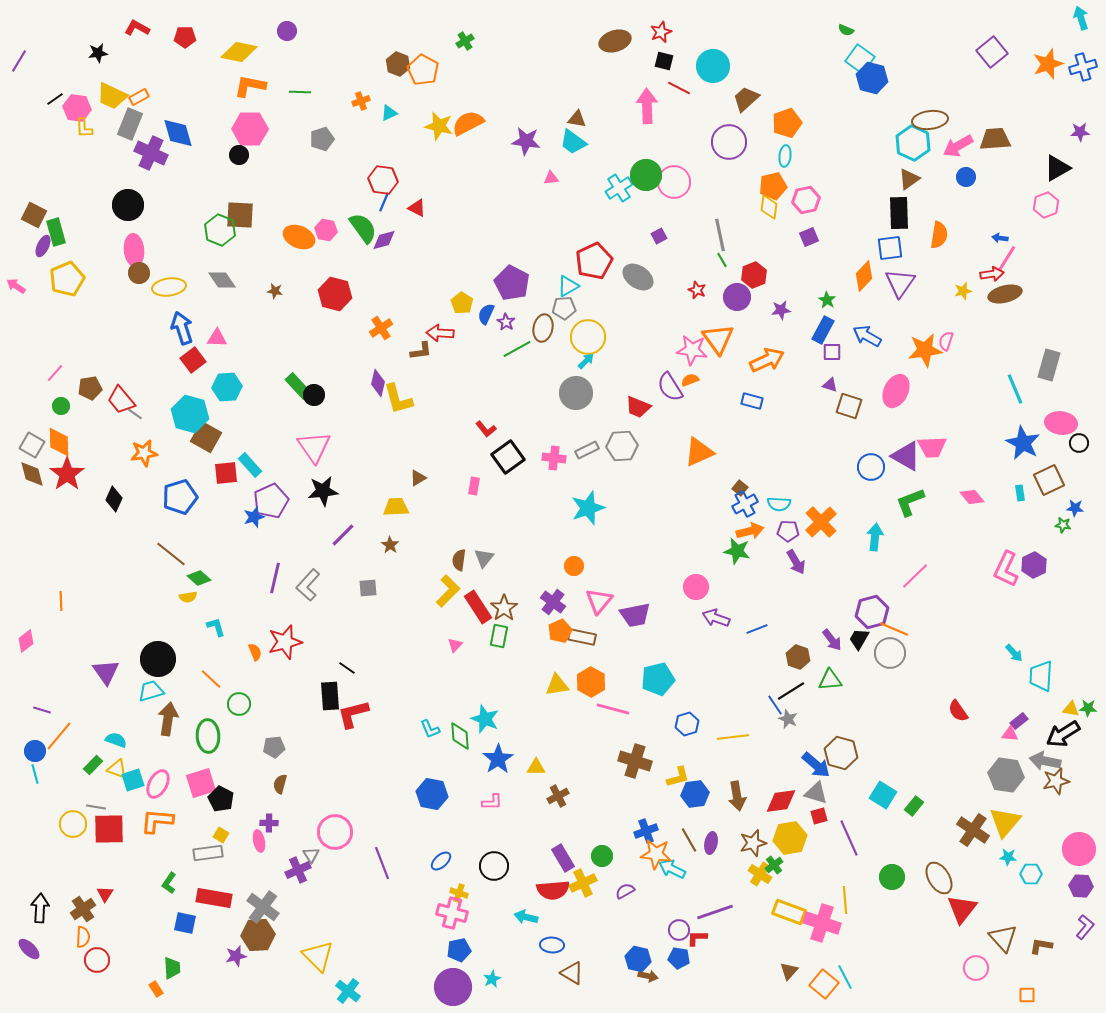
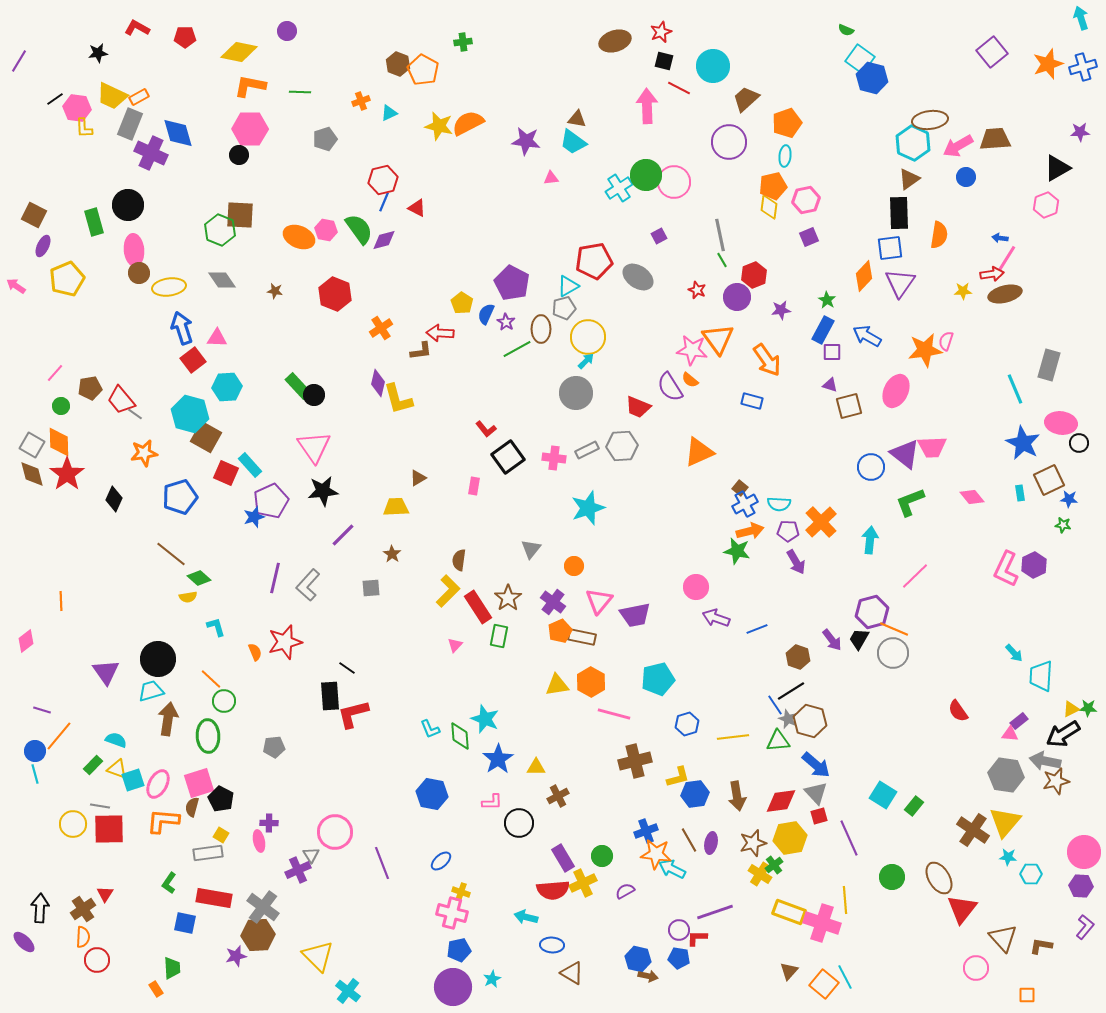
green cross at (465, 41): moved 2 px left, 1 px down; rotated 24 degrees clockwise
gray pentagon at (322, 139): moved 3 px right
red hexagon at (383, 180): rotated 20 degrees counterclockwise
green semicircle at (363, 228): moved 4 px left, 1 px down
green rectangle at (56, 232): moved 38 px right, 10 px up
red pentagon at (594, 261): rotated 15 degrees clockwise
yellow star at (963, 291): rotated 12 degrees clockwise
red hexagon at (335, 294): rotated 8 degrees clockwise
gray pentagon at (564, 308): rotated 10 degrees counterclockwise
brown ellipse at (543, 328): moved 2 px left, 1 px down; rotated 12 degrees counterclockwise
orange arrow at (767, 360): rotated 80 degrees clockwise
orange semicircle at (690, 380): rotated 120 degrees counterclockwise
brown square at (849, 406): rotated 32 degrees counterclockwise
purple triangle at (906, 456): moved 1 px left, 2 px up; rotated 8 degrees clockwise
red square at (226, 473): rotated 30 degrees clockwise
blue star at (1075, 508): moved 6 px left, 9 px up
cyan arrow at (875, 537): moved 5 px left, 3 px down
brown star at (390, 545): moved 2 px right, 9 px down
gray triangle at (484, 558): moved 47 px right, 9 px up
gray square at (368, 588): moved 3 px right
brown star at (504, 608): moved 4 px right, 10 px up
gray circle at (890, 653): moved 3 px right
green triangle at (830, 680): moved 52 px left, 61 px down
green circle at (239, 704): moved 15 px left, 3 px up
pink line at (613, 709): moved 1 px right, 5 px down
yellow triangle at (1071, 709): rotated 36 degrees counterclockwise
brown hexagon at (841, 753): moved 31 px left, 32 px up
brown cross at (635, 761): rotated 32 degrees counterclockwise
pink square at (201, 783): moved 2 px left
brown semicircle at (280, 784): moved 88 px left, 23 px down
gray triangle at (816, 793): rotated 30 degrees clockwise
gray line at (96, 807): moved 4 px right, 1 px up
orange L-shape at (157, 821): moved 6 px right
pink circle at (1079, 849): moved 5 px right, 3 px down
black circle at (494, 866): moved 25 px right, 43 px up
yellow cross at (459, 893): moved 2 px right, 1 px up
purple ellipse at (29, 949): moved 5 px left, 7 px up
